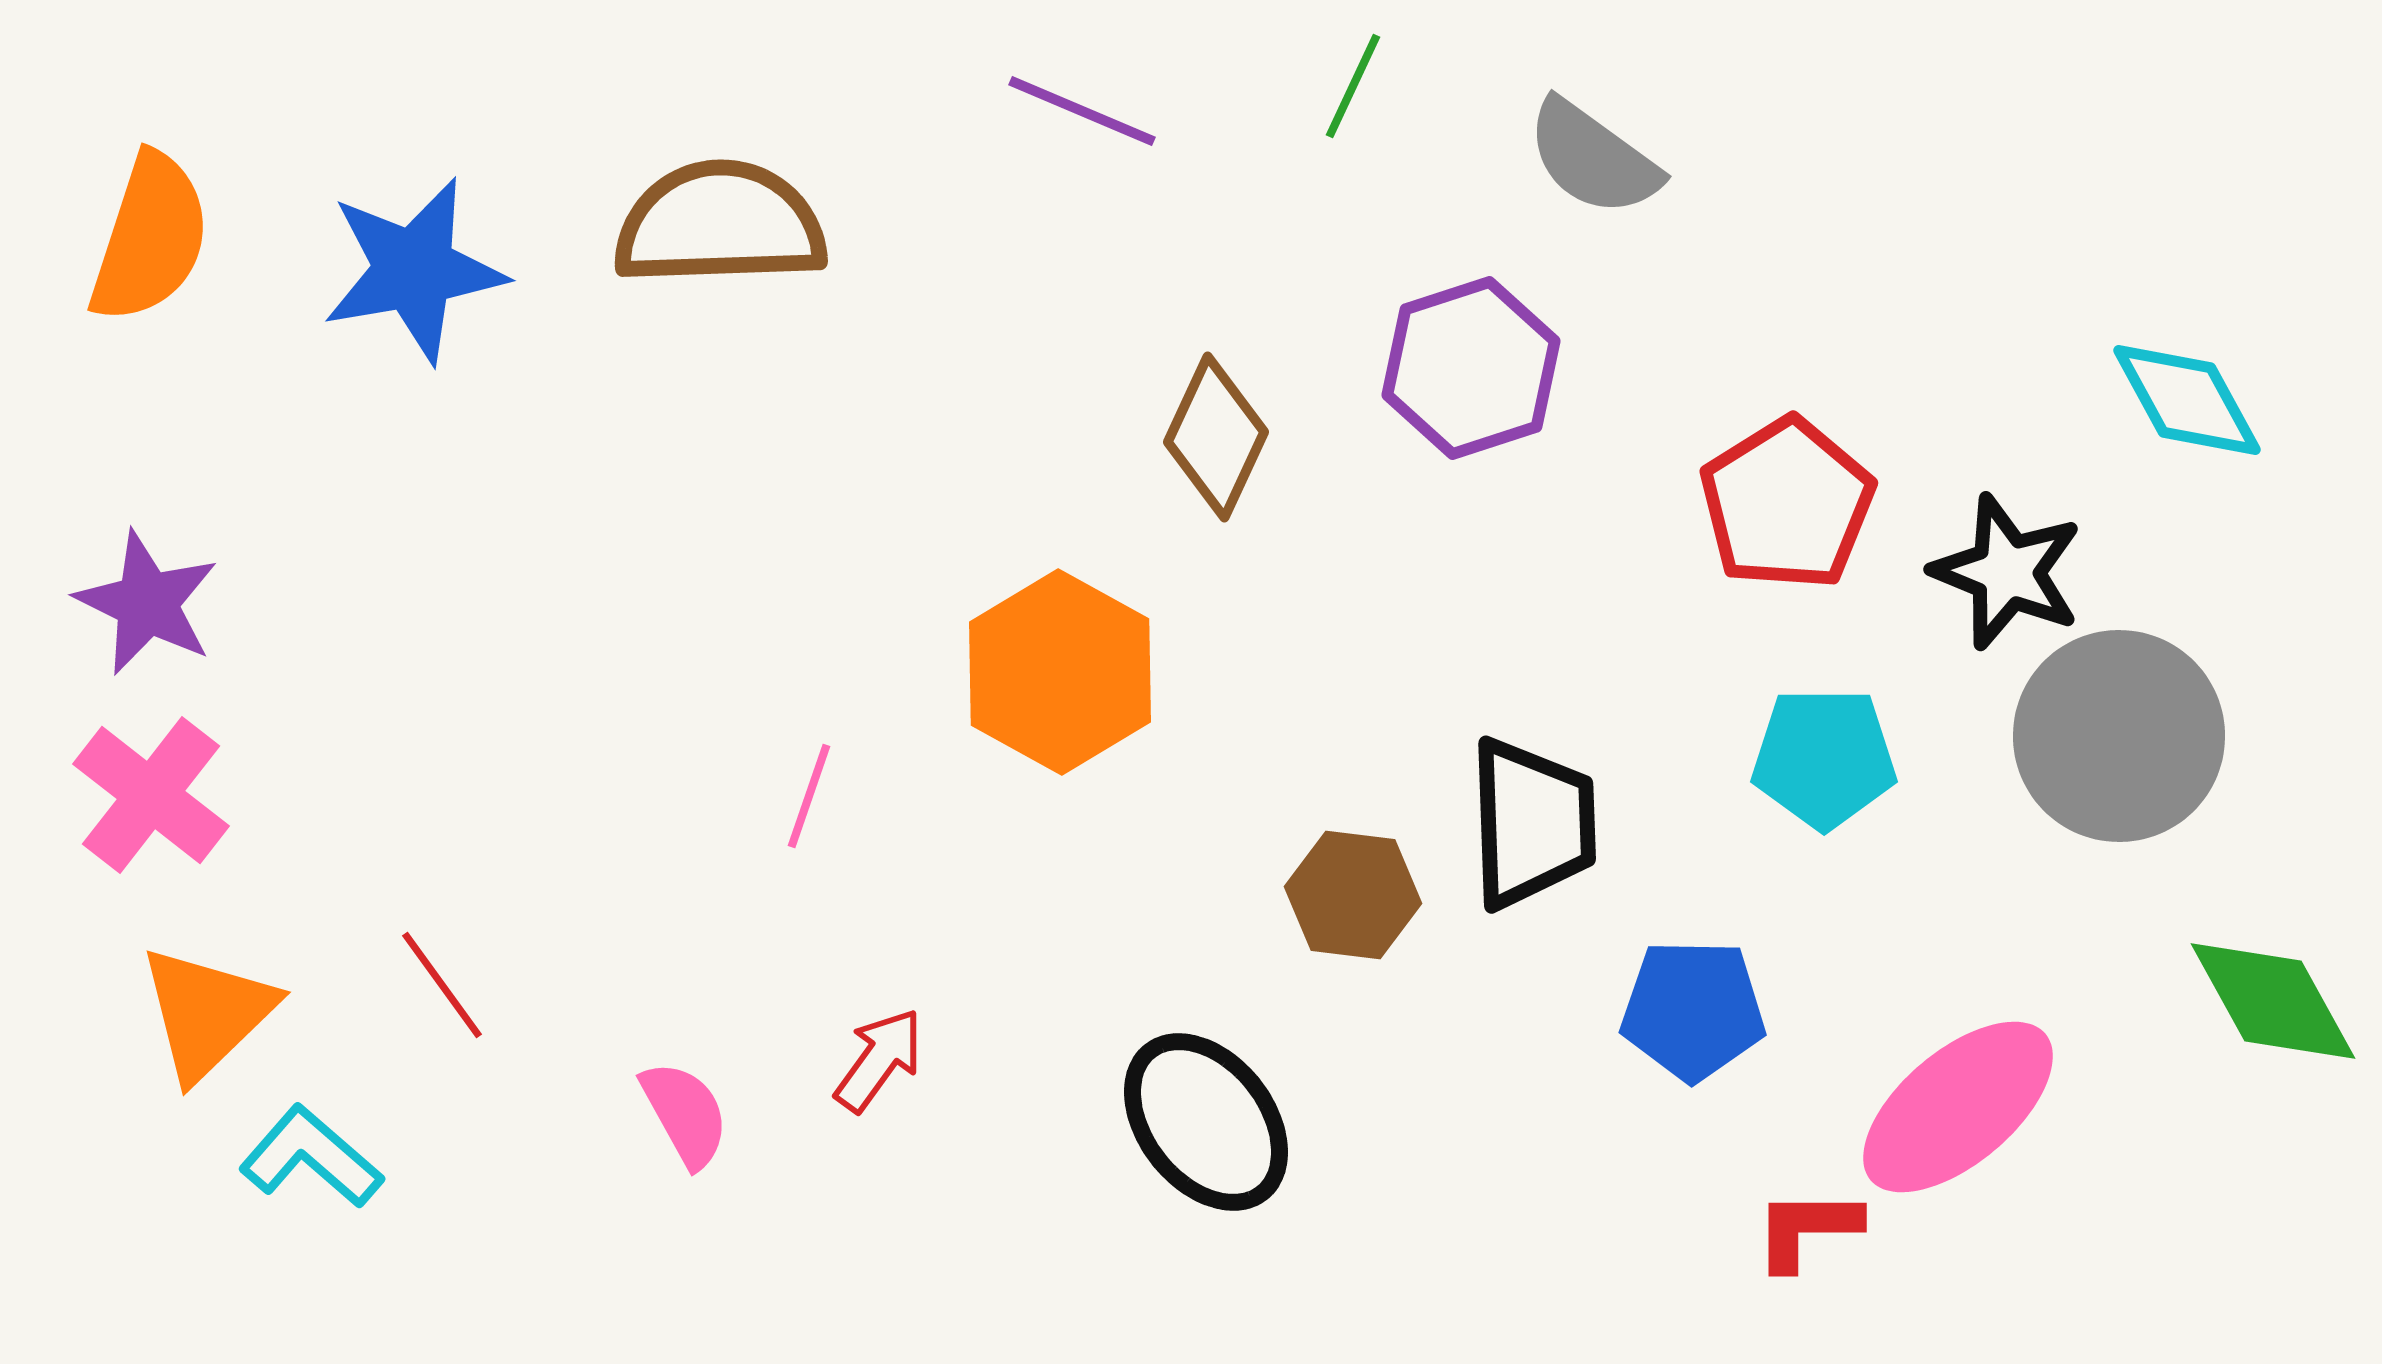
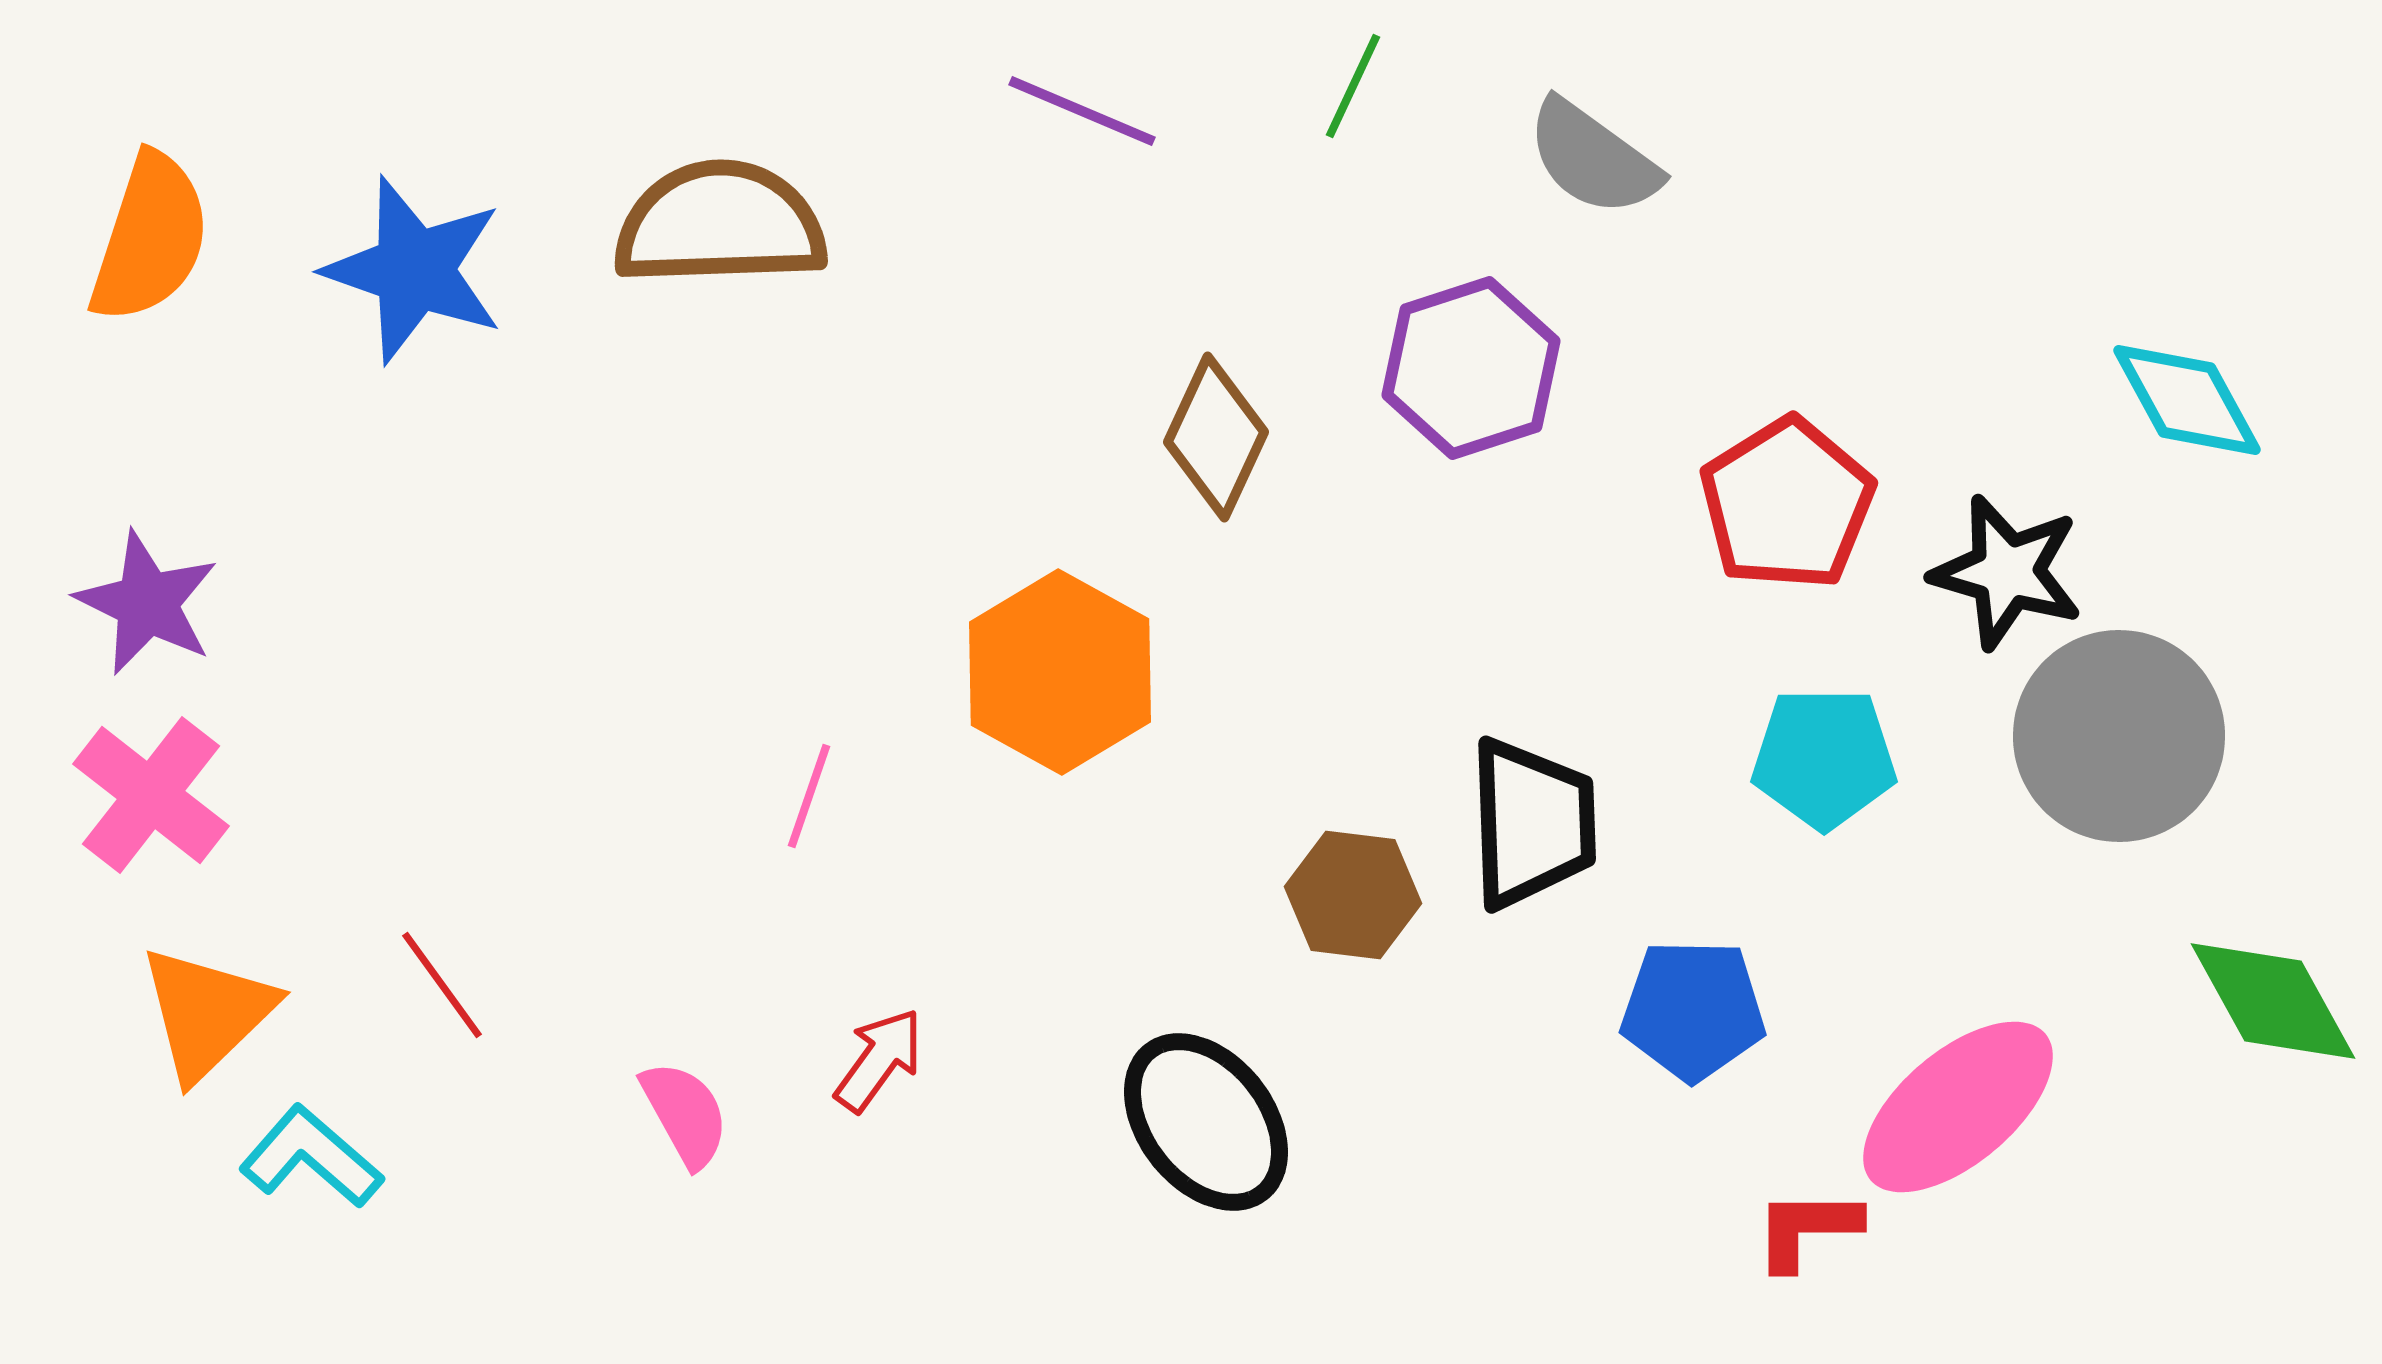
blue star: rotated 29 degrees clockwise
black star: rotated 6 degrees counterclockwise
